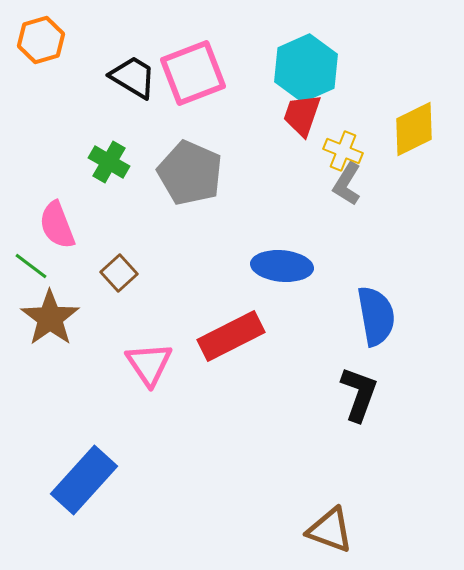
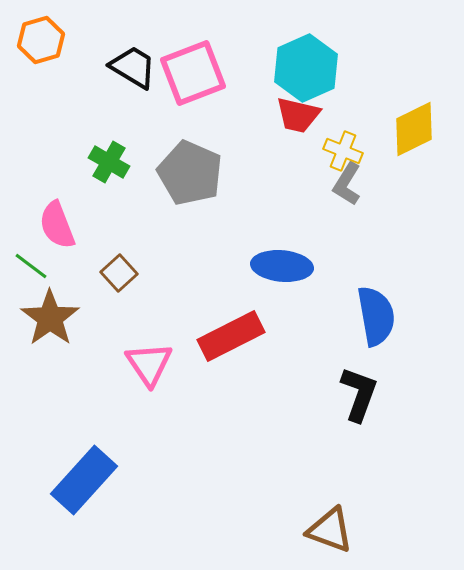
black trapezoid: moved 10 px up
red trapezoid: moved 4 px left; rotated 96 degrees counterclockwise
